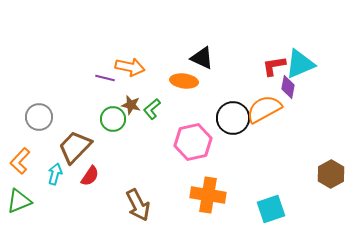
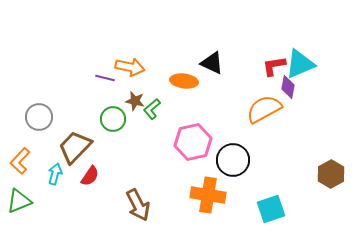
black triangle: moved 10 px right, 5 px down
brown star: moved 4 px right, 4 px up
black circle: moved 42 px down
